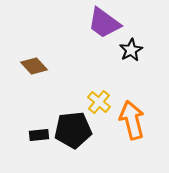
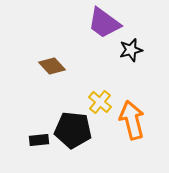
black star: rotated 15 degrees clockwise
brown diamond: moved 18 px right
yellow cross: moved 1 px right
black pentagon: rotated 12 degrees clockwise
black rectangle: moved 5 px down
